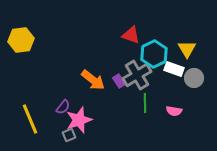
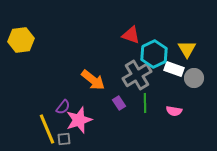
purple rectangle: moved 22 px down
yellow line: moved 17 px right, 10 px down
gray square: moved 5 px left, 4 px down; rotated 16 degrees clockwise
